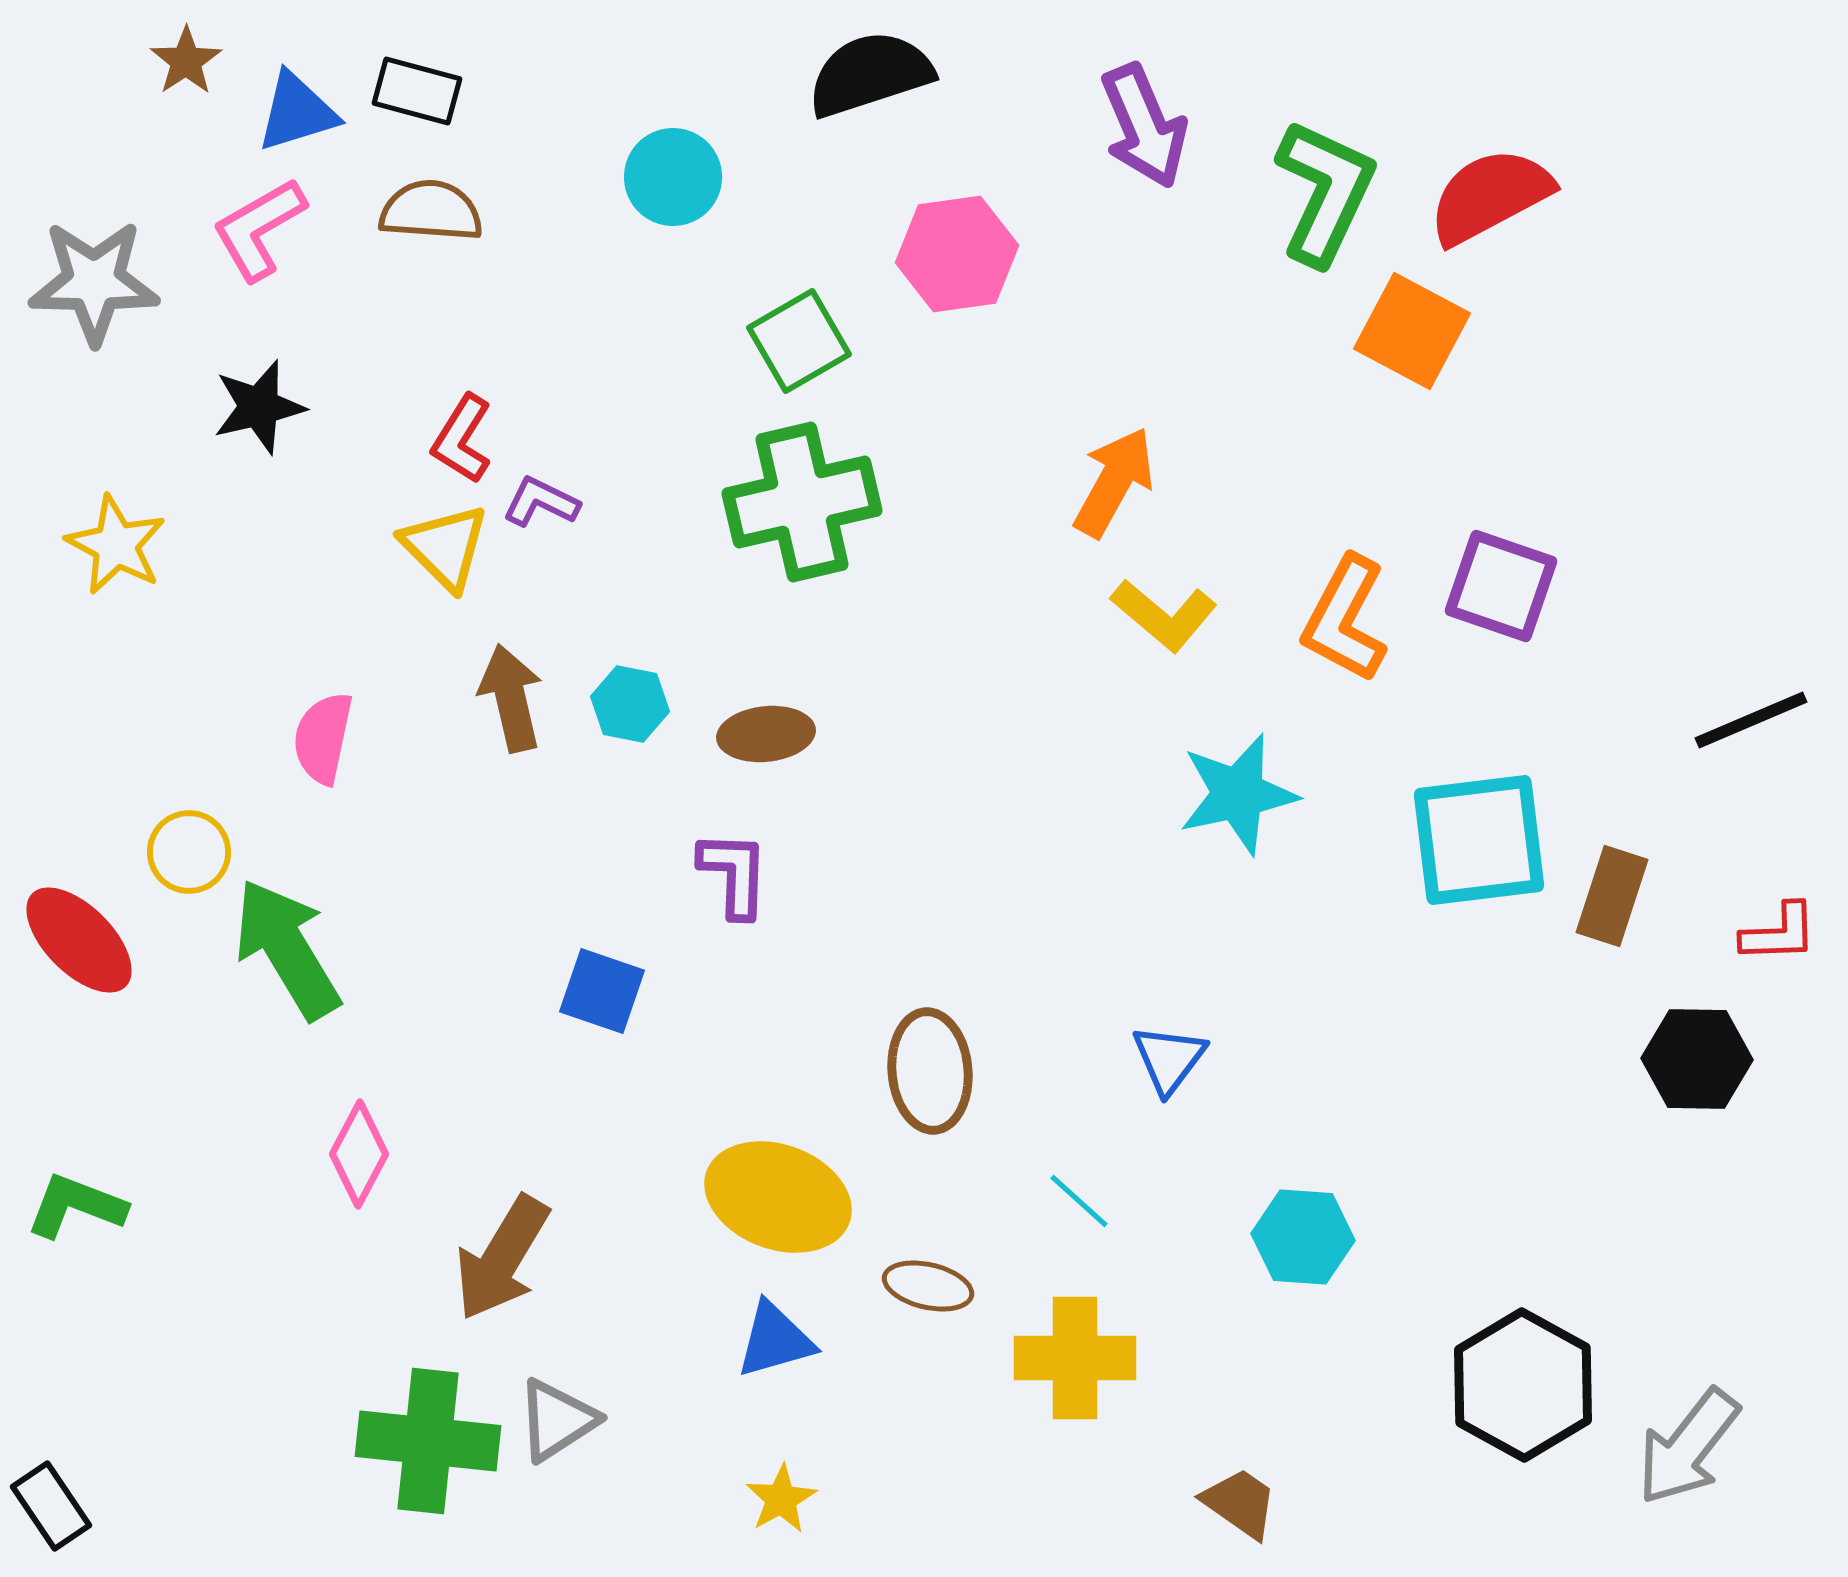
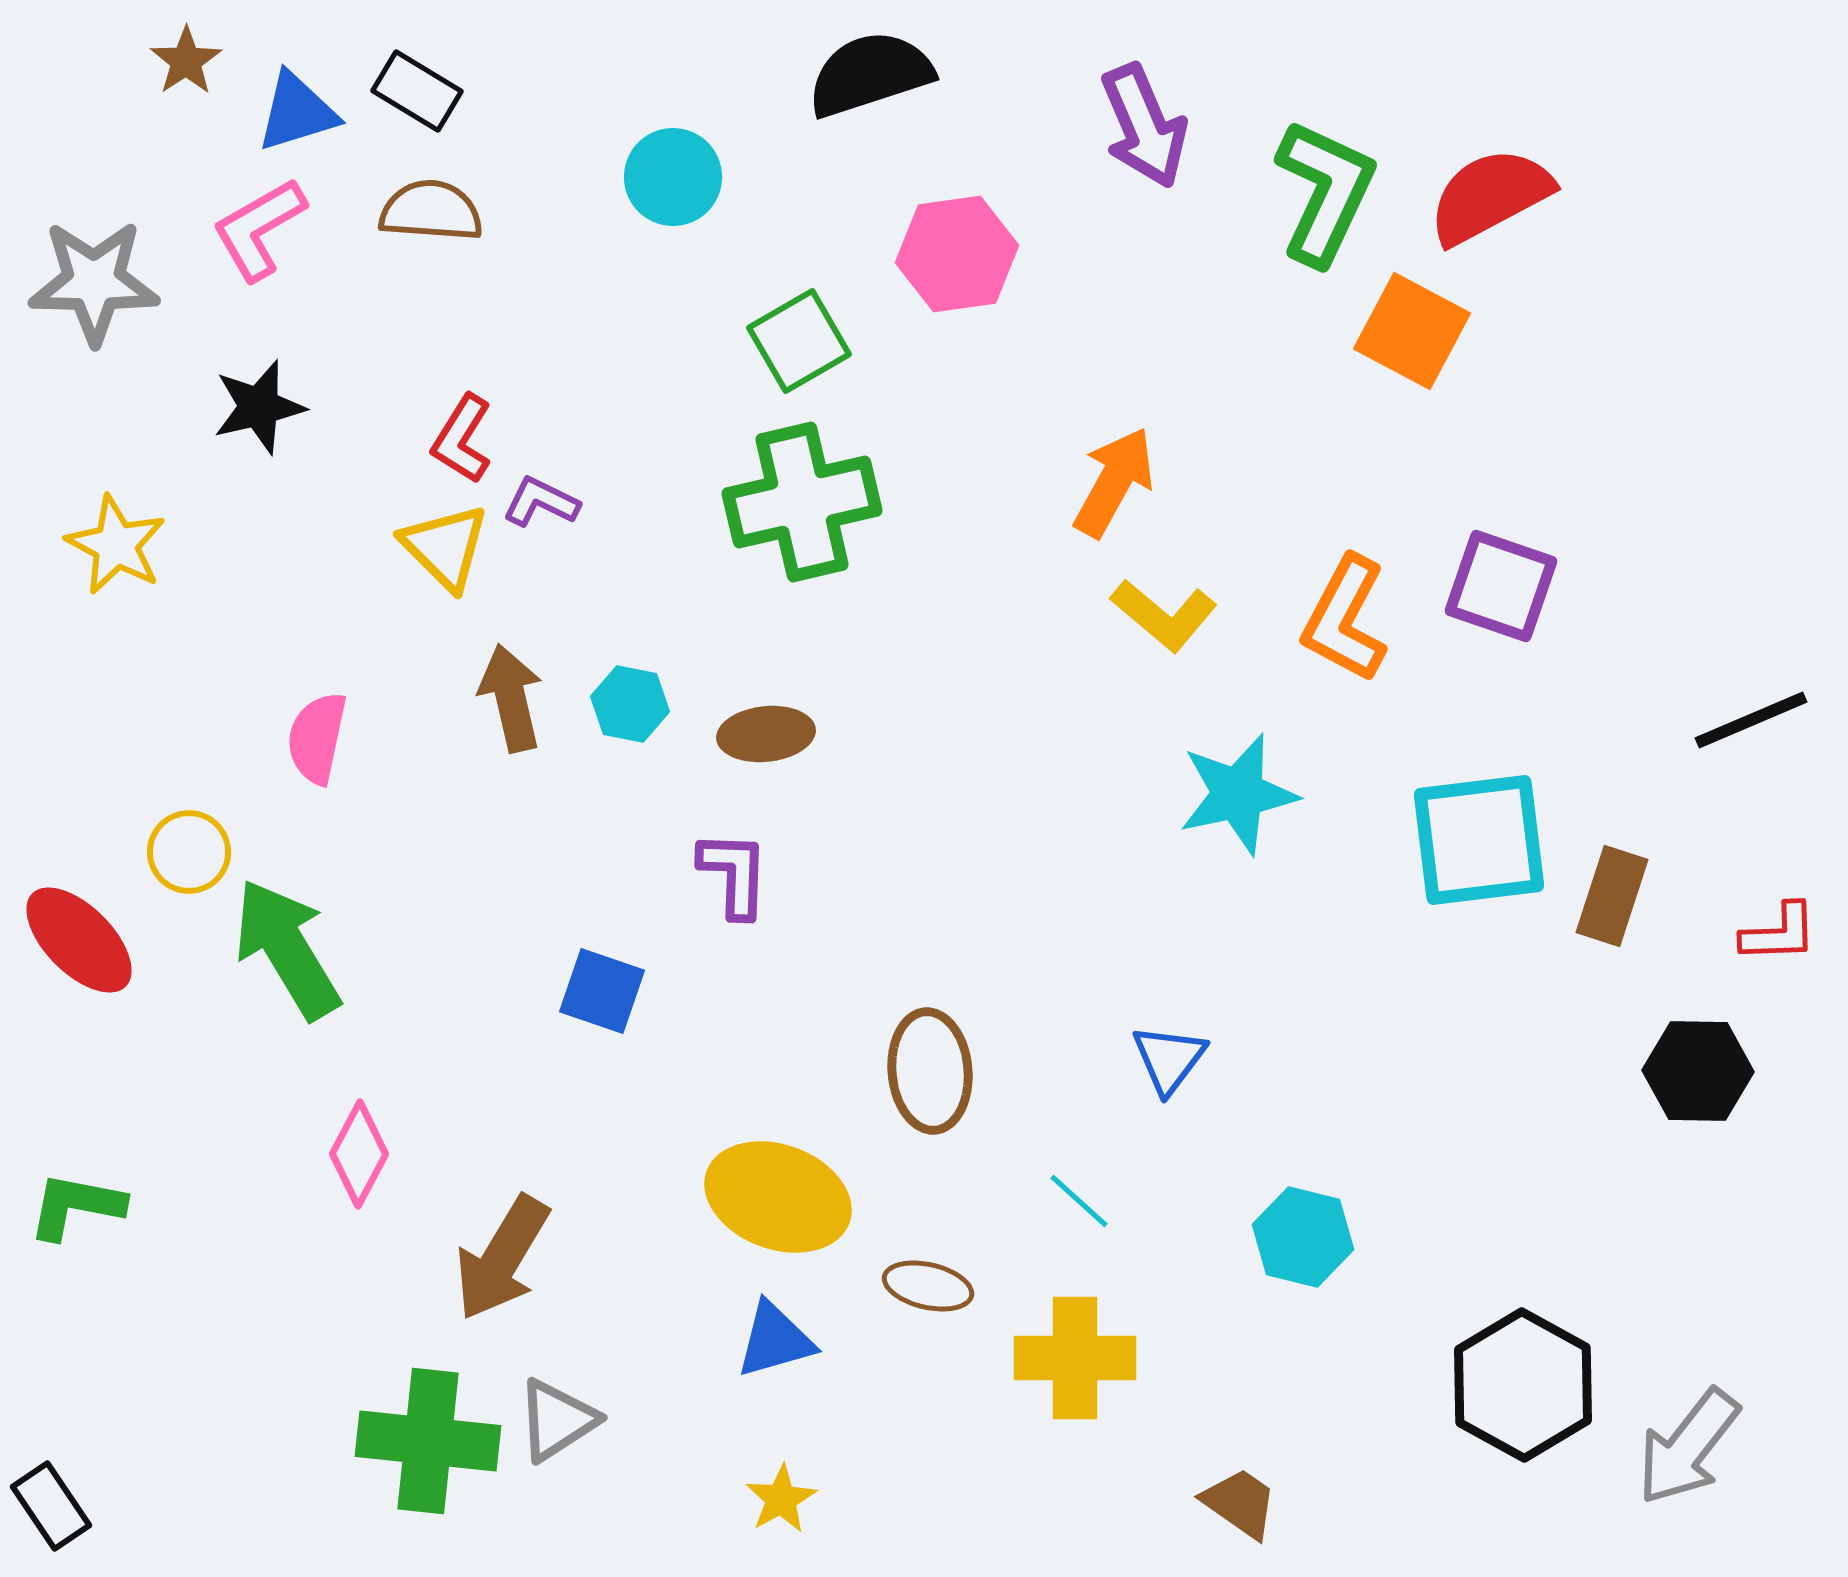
black rectangle at (417, 91): rotated 16 degrees clockwise
pink semicircle at (323, 738): moved 6 px left
black hexagon at (1697, 1059): moved 1 px right, 12 px down
green L-shape at (76, 1206): rotated 10 degrees counterclockwise
cyan hexagon at (1303, 1237): rotated 10 degrees clockwise
